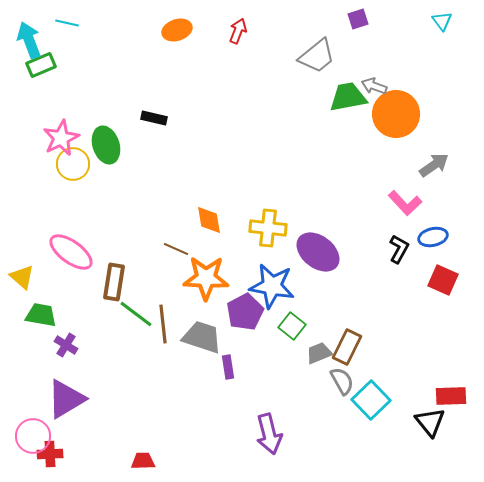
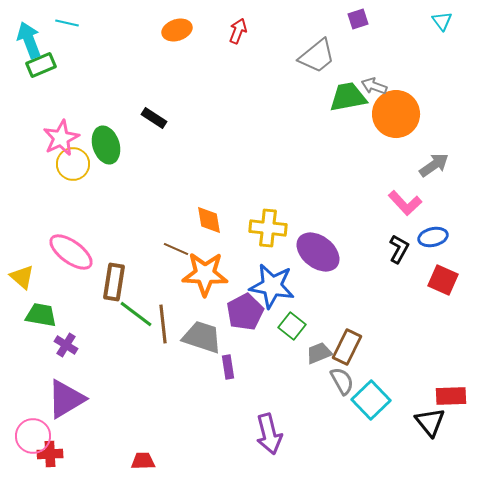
black rectangle at (154, 118): rotated 20 degrees clockwise
orange star at (206, 278): moved 1 px left, 4 px up
